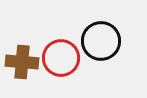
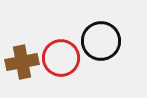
brown cross: rotated 16 degrees counterclockwise
